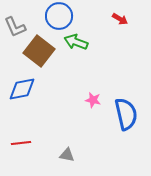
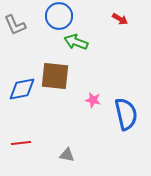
gray L-shape: moved 2 px up
brown square: moved 16 px right, 25 px down; rotated 32 degrees counterclockwise
